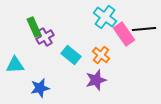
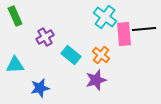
green rectangle: moved 19 px left, 11 px up
pink rectangle: rotated 30 degrees clockwise
